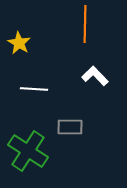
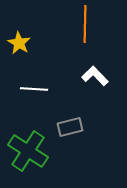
gray rectangle: rotated 15 degrees counterclockwise
